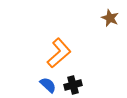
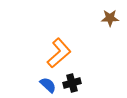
brown star: rotated 24 degrees counterclockwise
black cross: moved 1 px left, 2 px up
